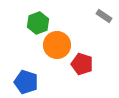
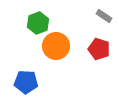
orange circle: moved 1 px left, 1 px down
red pentagon: moved 17 px right, 15 px up
blue pentagon: rotated 15 degrees counterclockwise
